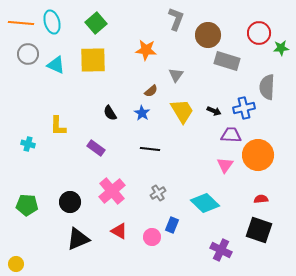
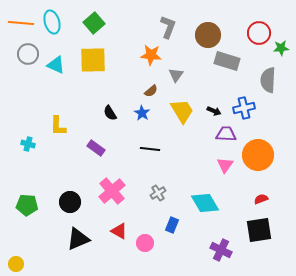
gray L-shape: moved 8 px left, 8 px down
green square: moved 2 px left
orange star: moved 5 px right, 5 px down
gray semicircle: moved 1 px right, 7 px up
purple trapezoid: moved 5 px left, 1 px up
red semicircle: rotated 16 degrees counterclockwise
cyan diamond: rotated 16 degrees clockwise
black square: rotated 28 degrees counterclockwise
pink circle: moved 7 px left, 6 px down
